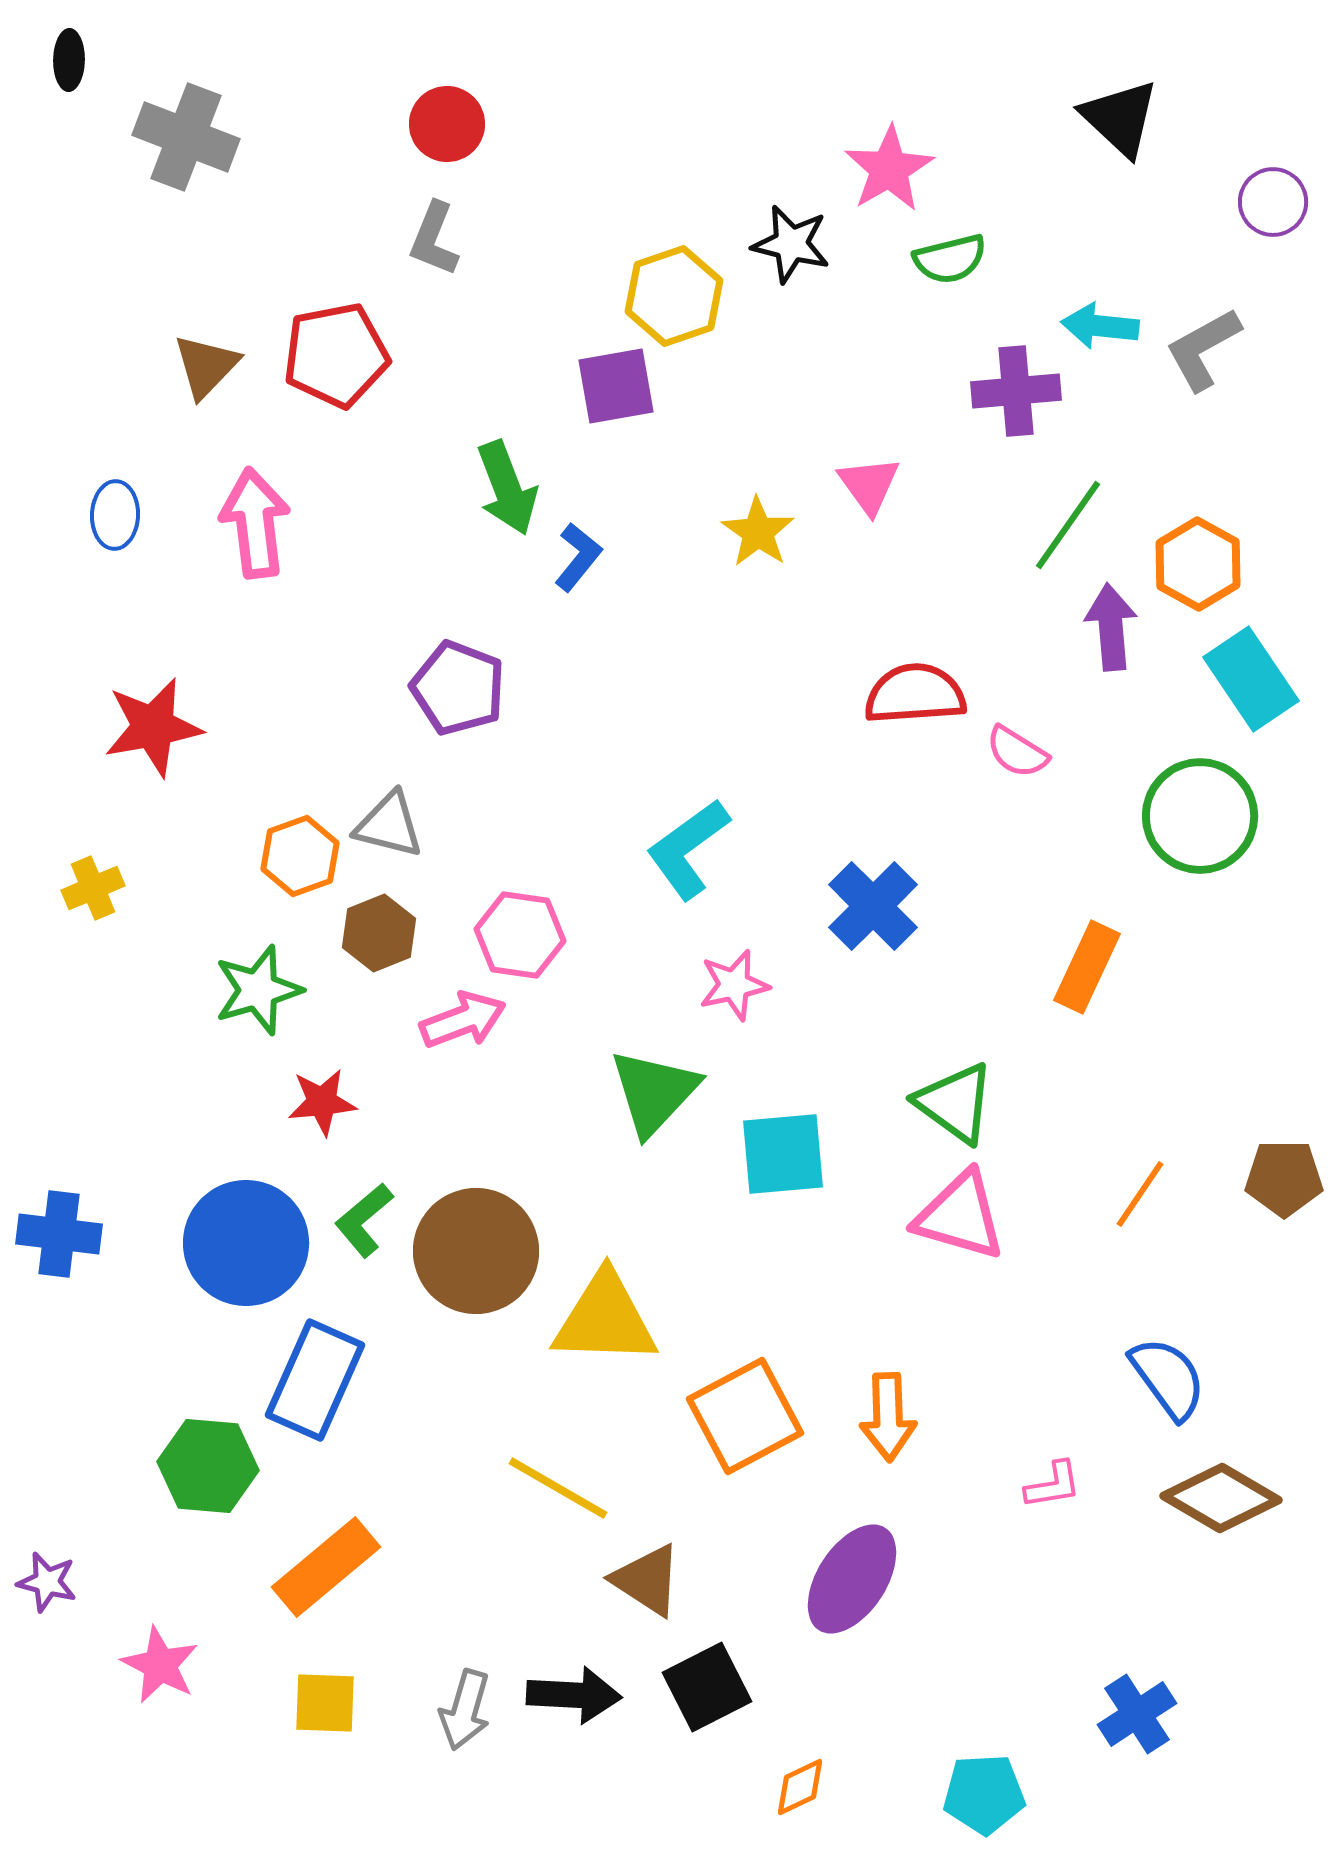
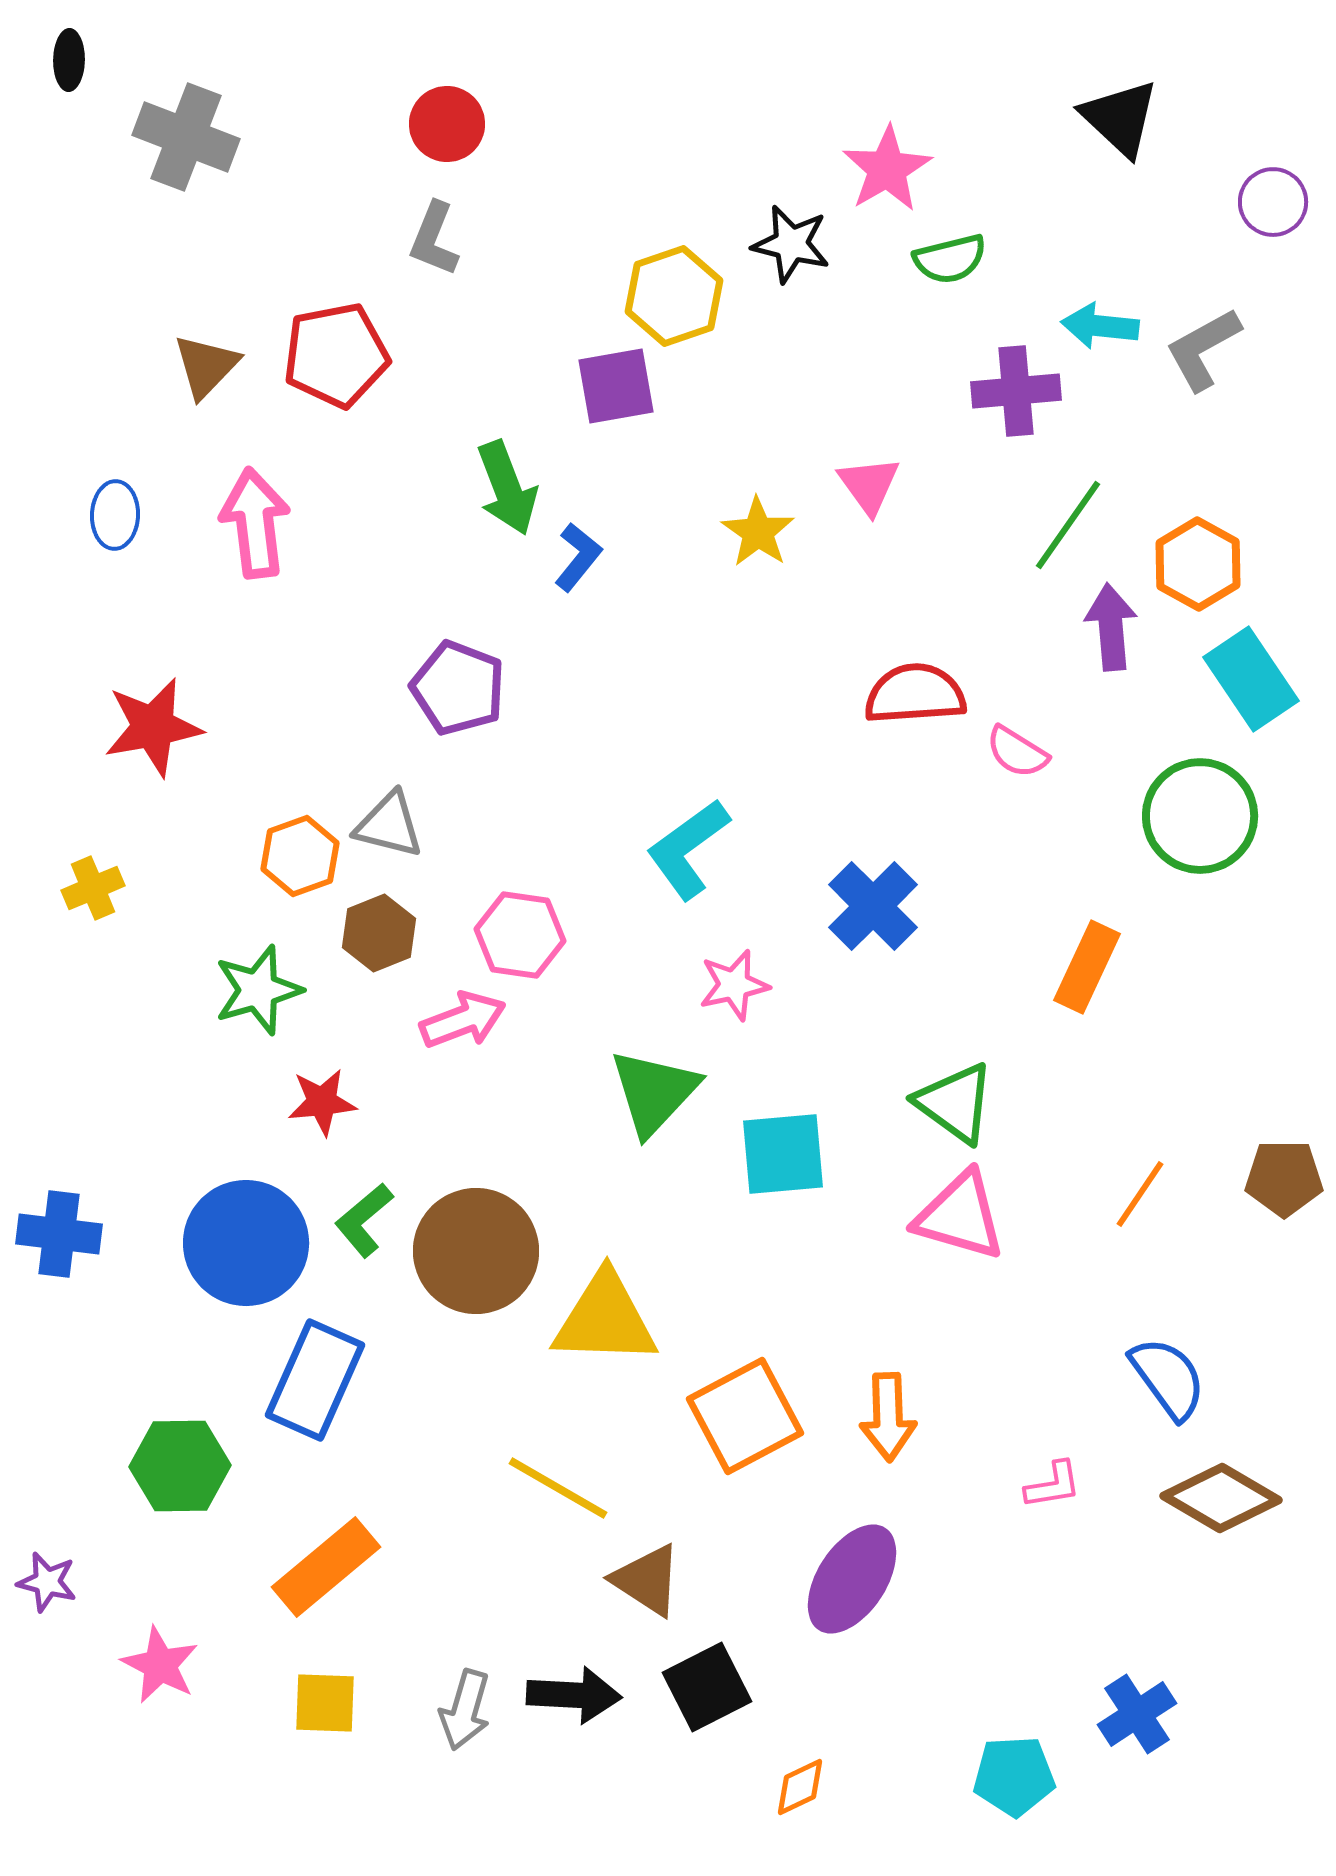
pink star at (889, 169): moved 2 px left
green hexagon at (208, 1466): moved 28 px left; rotated 6 degrees counterclockwise
cyan pentagon at (984, 1794): moved 30 px right, 18 px up
